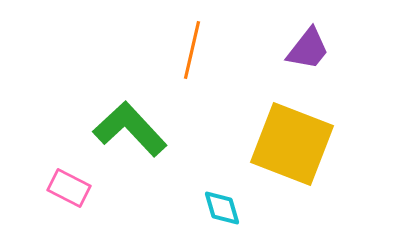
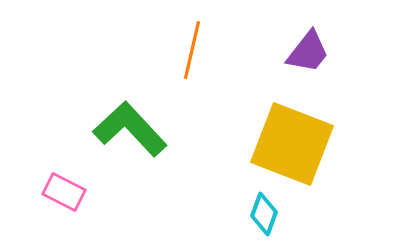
purple trapezoid: moved 3 px down
pink rectangle: moved 5 px left, 4 px down
cyan diamond: moved 42 px right, 6 px down; rotated 36 degrees clockwise
